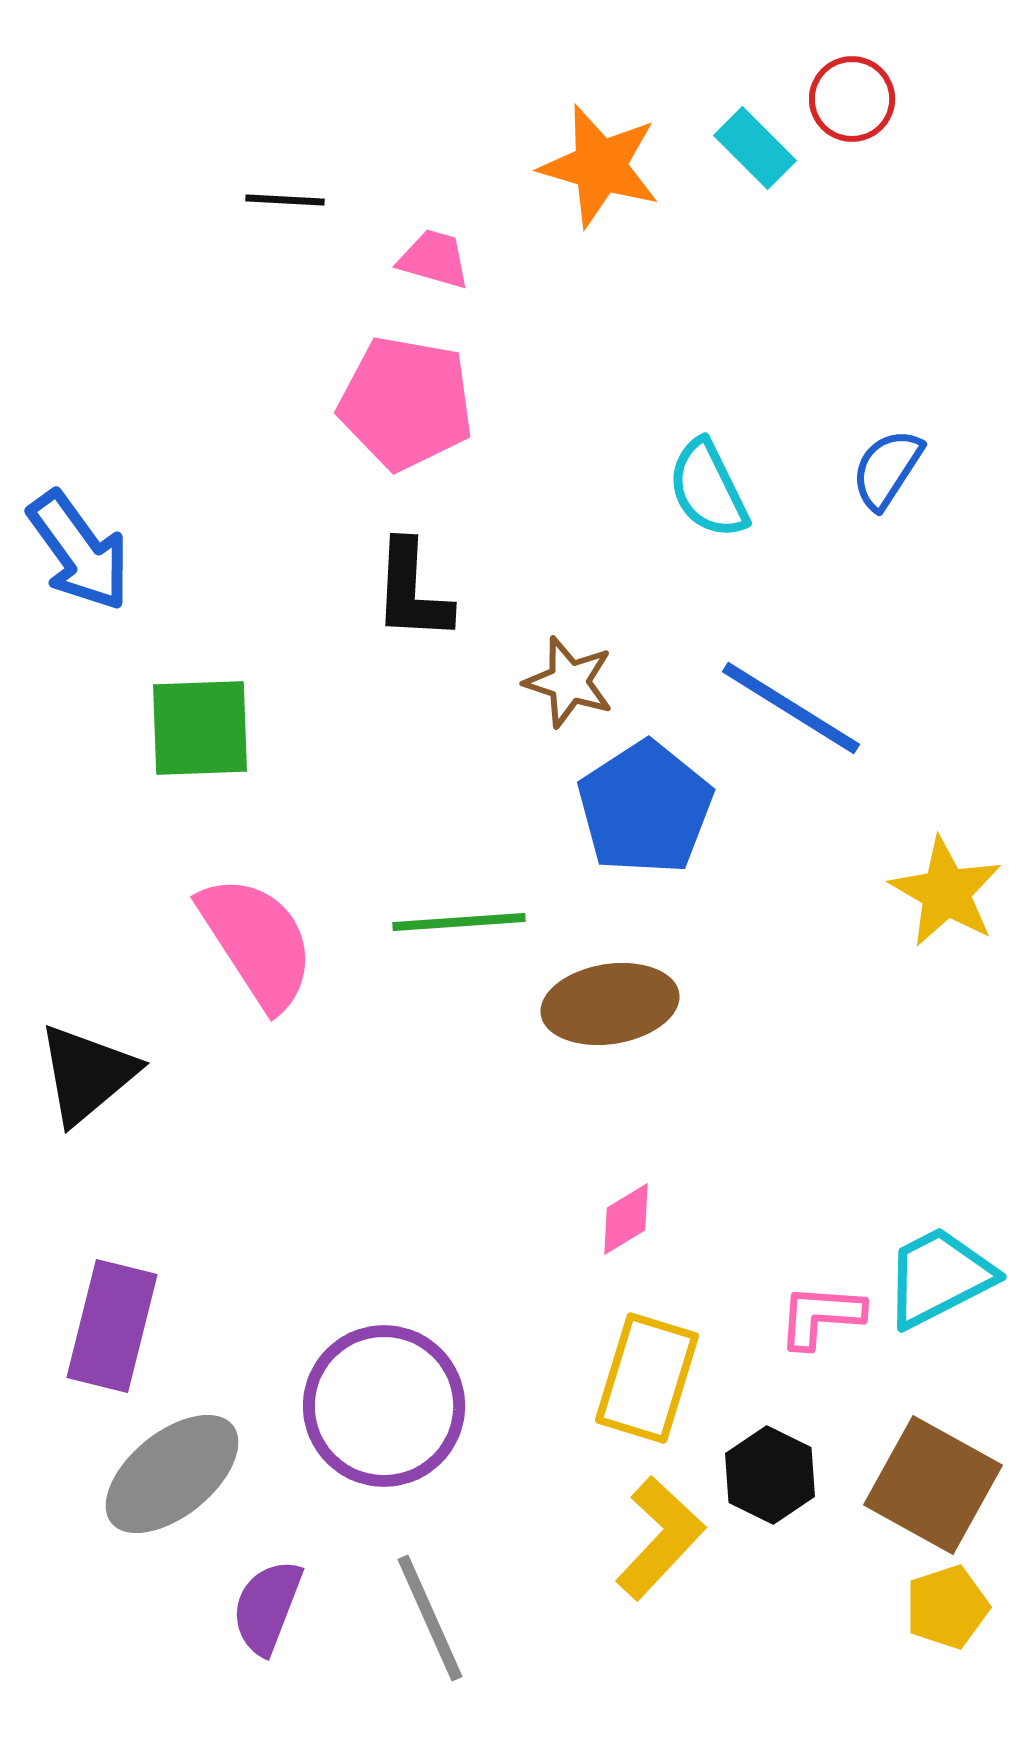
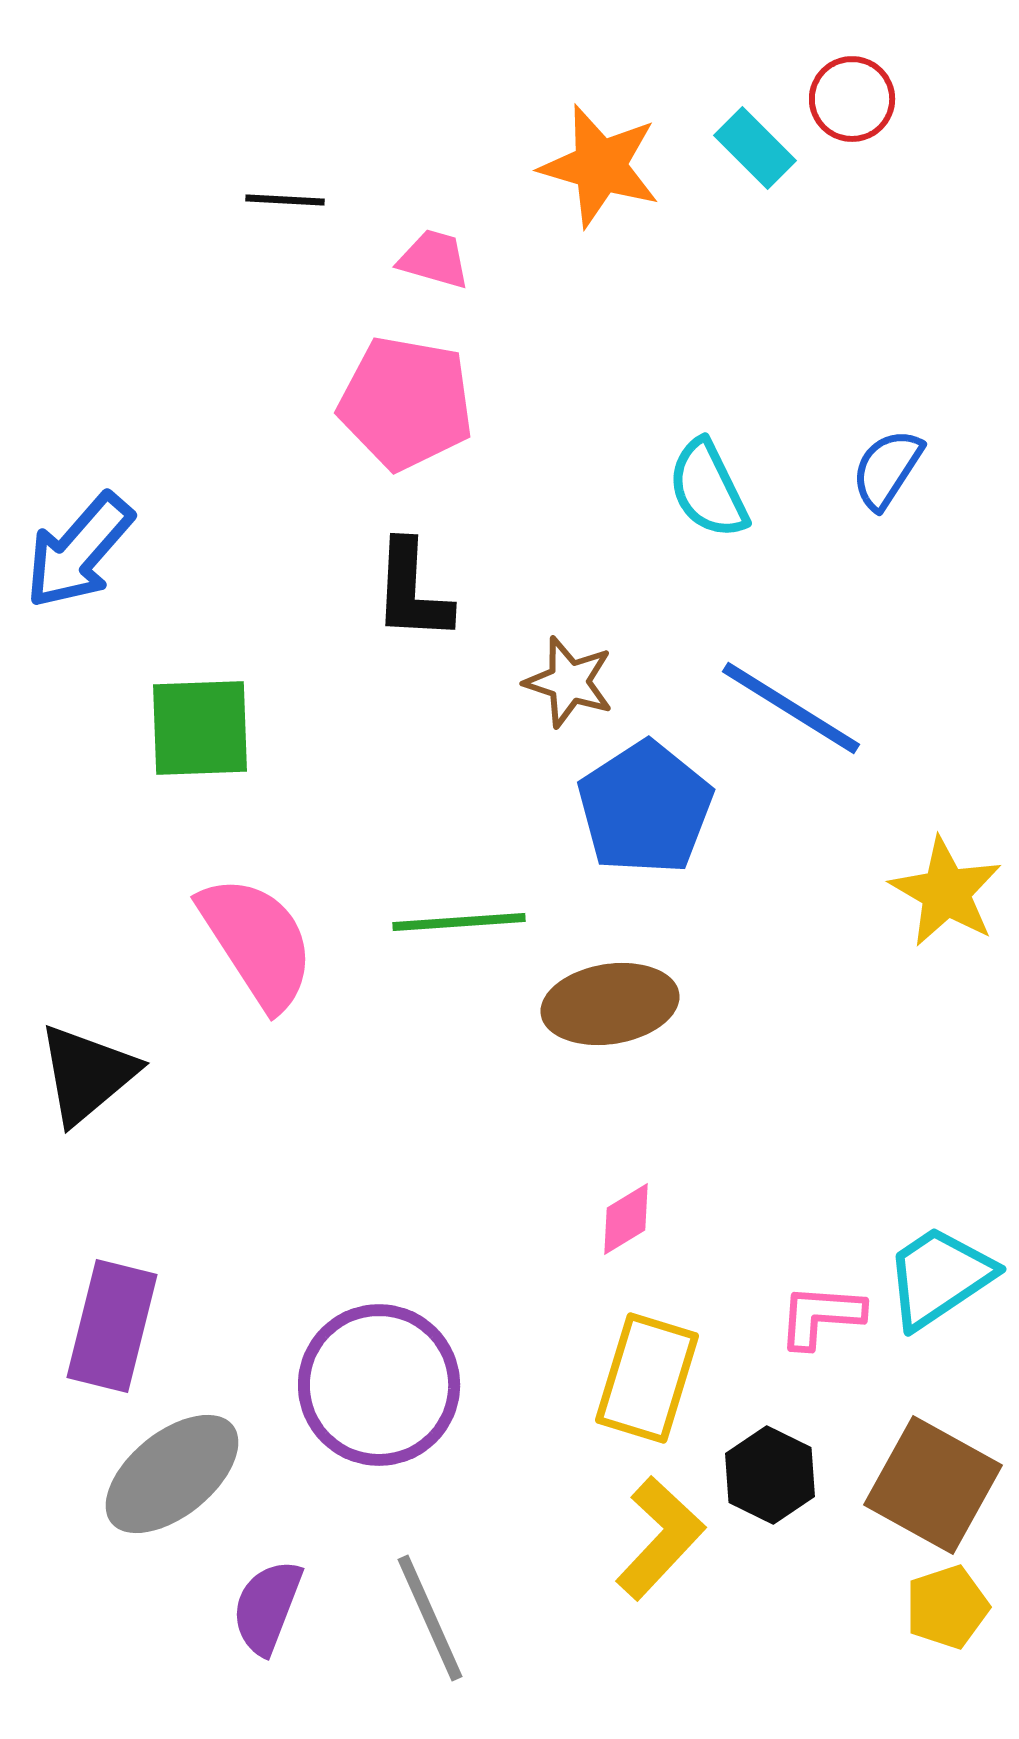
blue arrow: rotated 77 degrees clockwise
cyan trapezoid: rotated 7 degrees counterclockwise
purple circle: moved 5 px left, 21 px up
